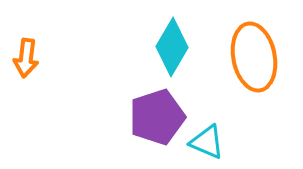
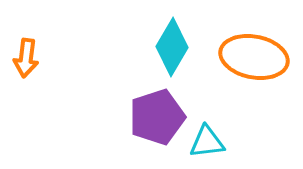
orange ellipse: rotated 68 degrees counterclockwise
cyan triangle: rotated 30 degrees counterclockwise
